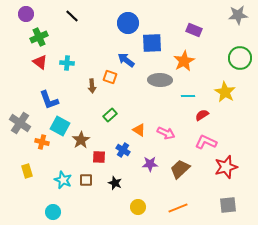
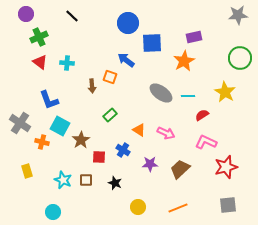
purple rectangle: moved 7 px down; rotated 35 degrees counterclockwise
gray ellipse: moved 1 px right, 13 px down; rotated 35 degrees clockwise
